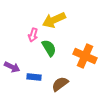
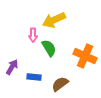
pink arrow: rotated 16 degrees counterclockwise
purple arrow: rotated 84 degrees counterclockwise
